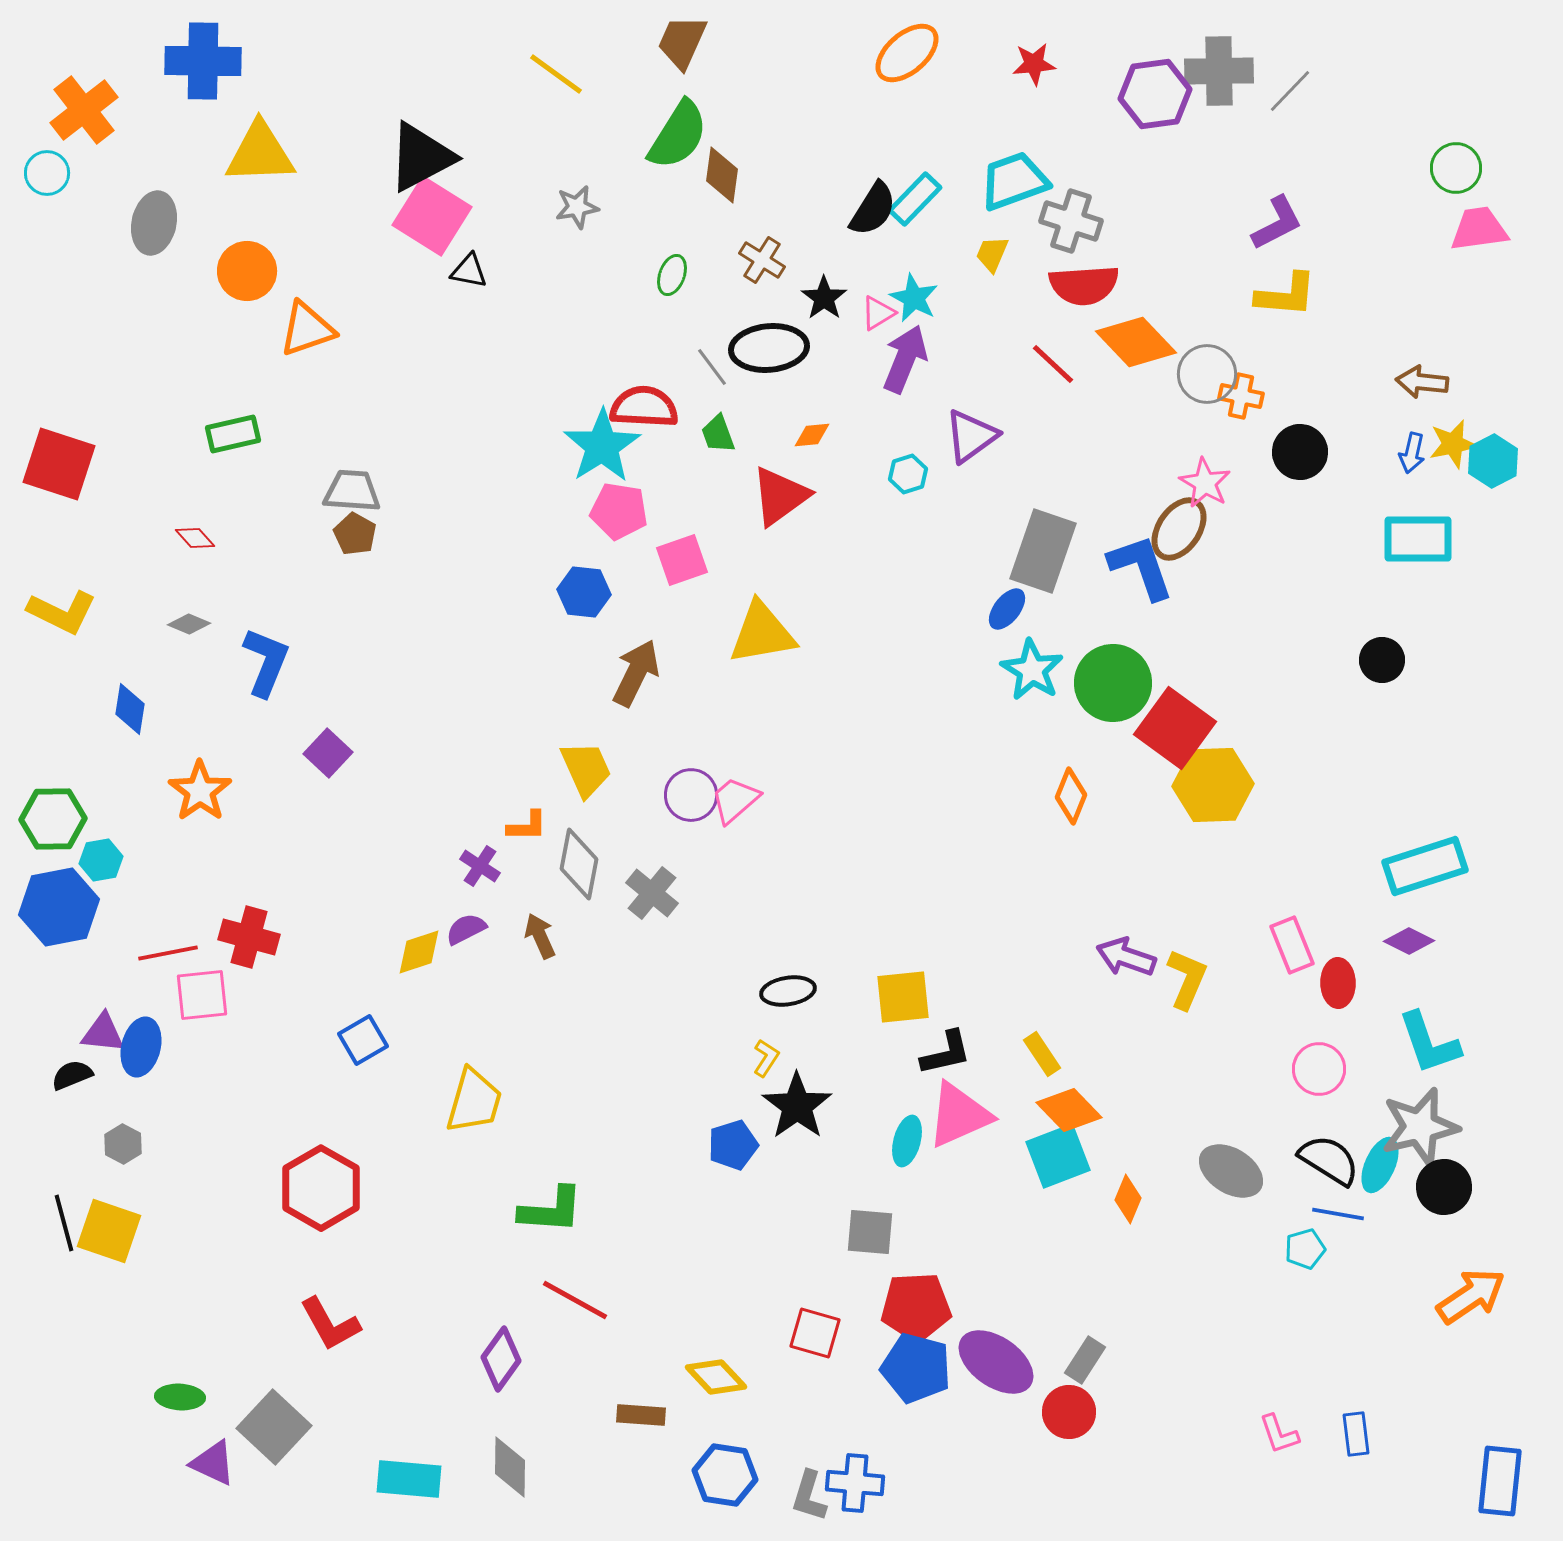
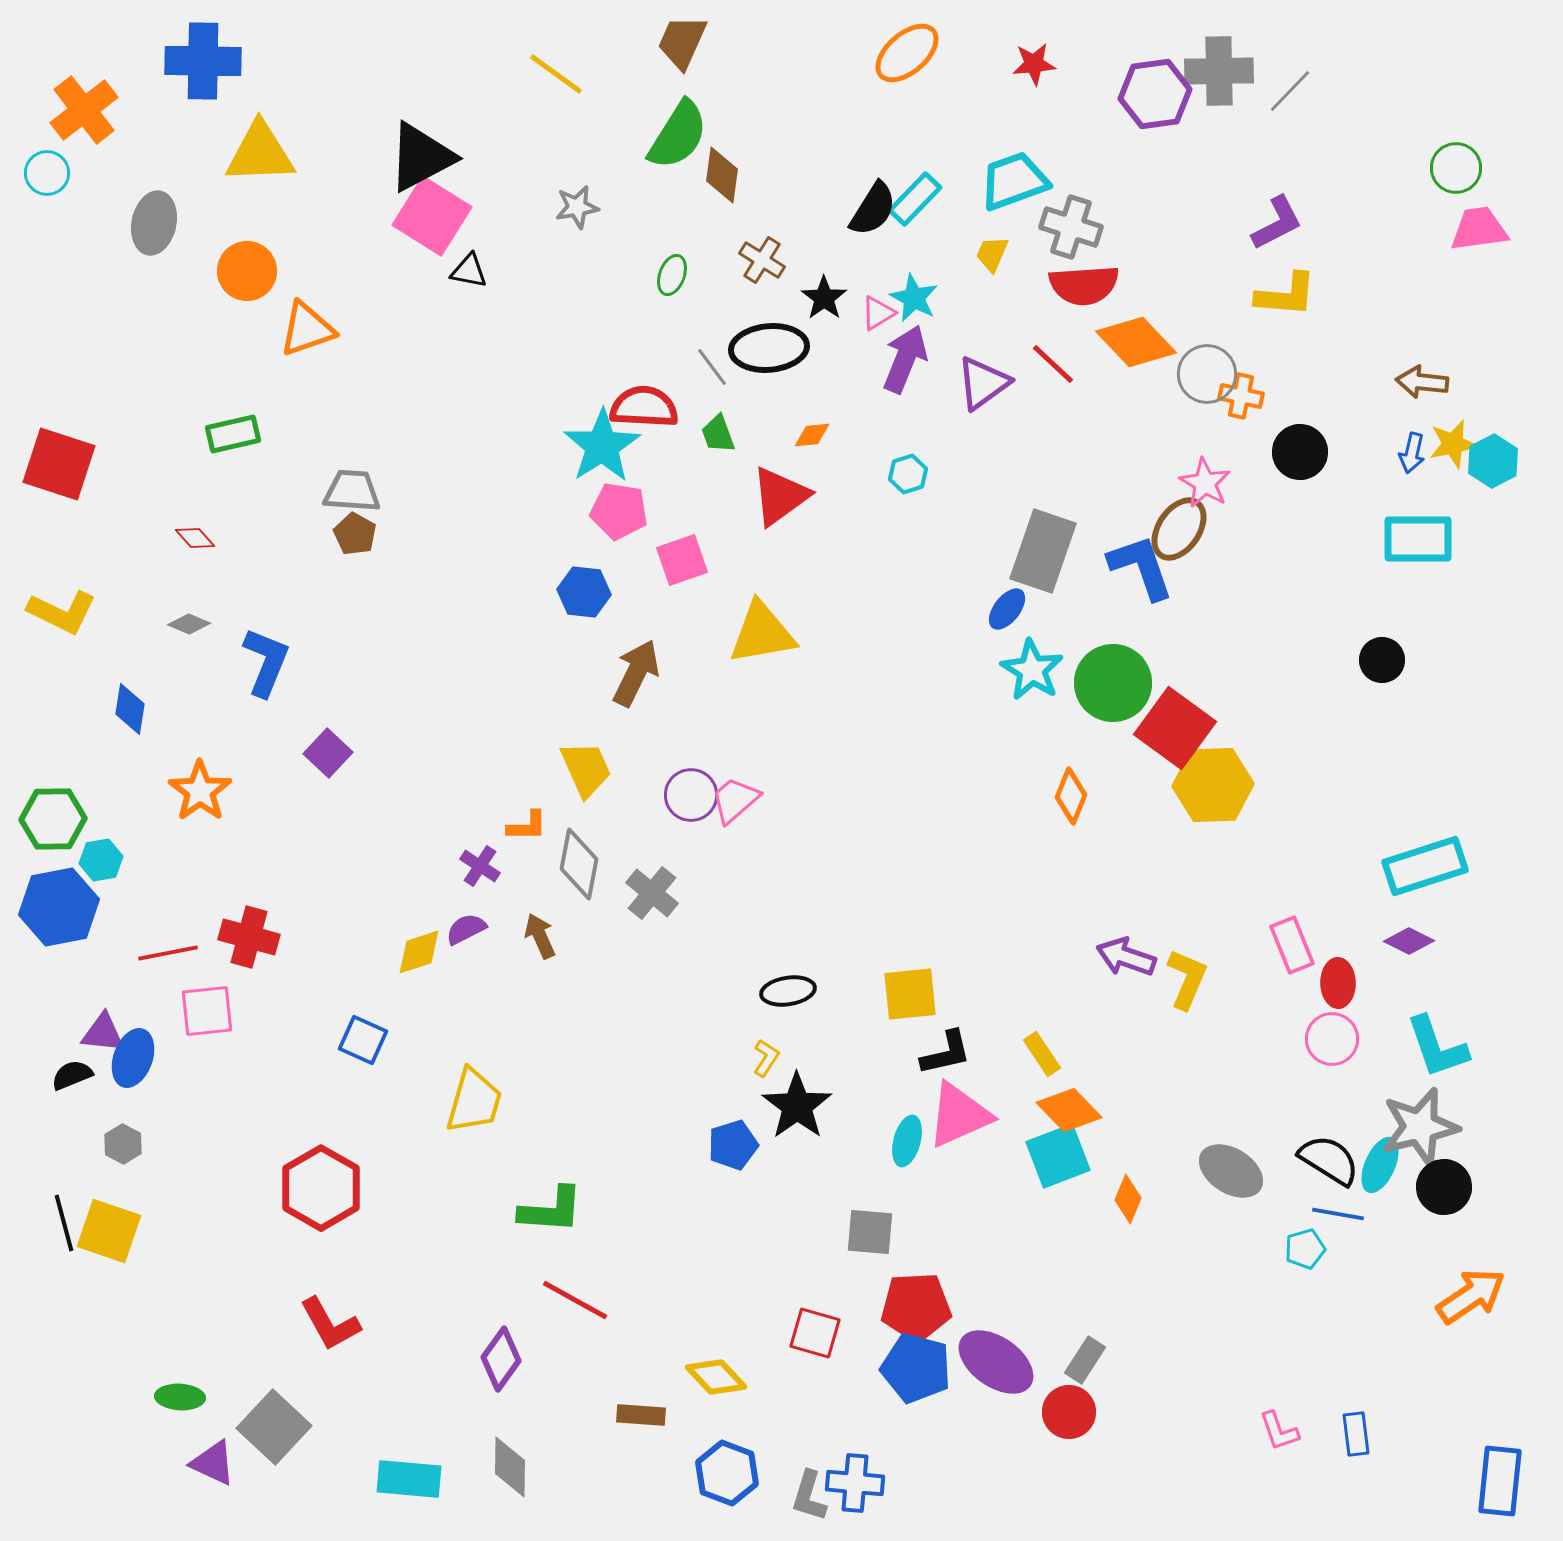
gray cross at (1071, 221): moved 6 px down
purple triangle at (971, 436): moved 12 px right, 53 px up
pink square at (202, 995): moved 5 px right, 16 px down
yellow square at (903, 997): moved 7 px right, 3 px up
blue square at (363, 1040): rotated 36 degrees counterclockwise
cyan L-shape at (1429, 1043): moved 8 px right, 4 px down
blue ellipse at (141, 1047): moved 8 px left, 11 px down; rotated 6 degrees clockwise
pink circle at (1319, 1069): moved 13 px right, 30 px up
pink L-shape at (1279, 1434): moved 3 px up
blue hexagon at (725, 1475): moved 2 px right, 2 px up; rotated 12 degrees clockwise
